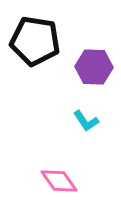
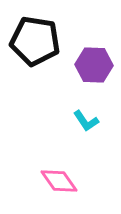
purple hexagon: moved 2 px up
